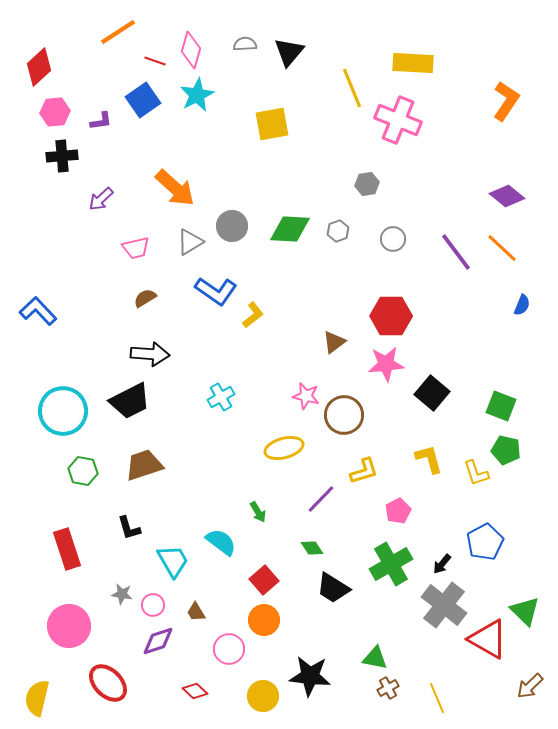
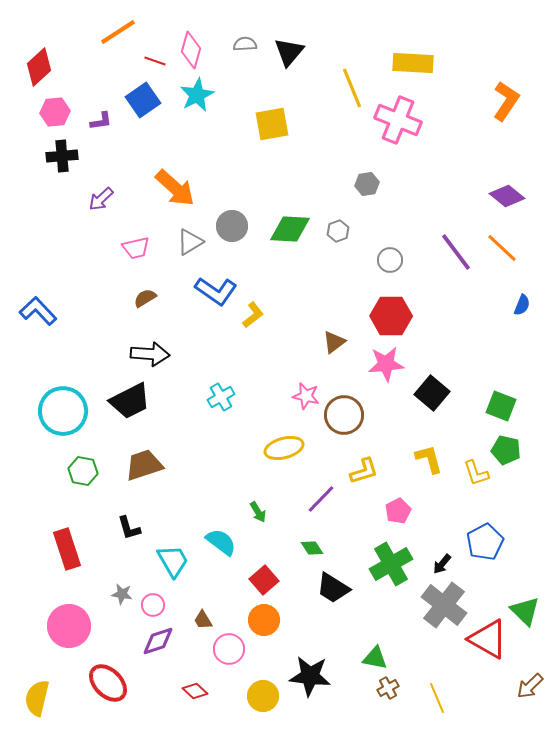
gray circle at (393, 239): moved 3 px left, 21 px down
brown trapezoid at (196, 612): moved 7 px right, 8 px down
